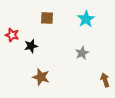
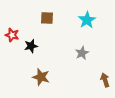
cyan star: moved 1 px right, 1 px down
